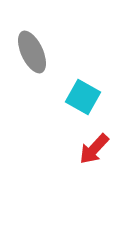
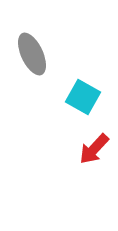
gray ellipse: moved 2 px down
